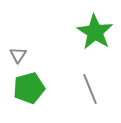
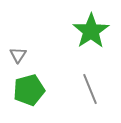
green star: moved 4 px left, 1 px up; rotated 6 degrees clockwise
green pentagon: moved 2 px down
